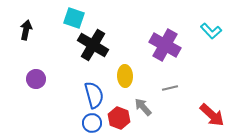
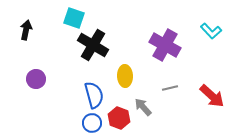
red arrow: moved 19 px up
